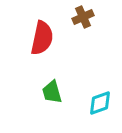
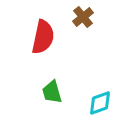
brown cross: rotated 15 degrees counterclockwise
red semicircle: moved 1 px right, 1 px up
